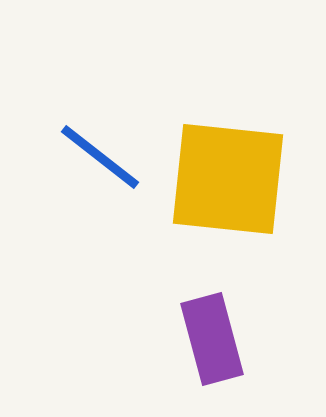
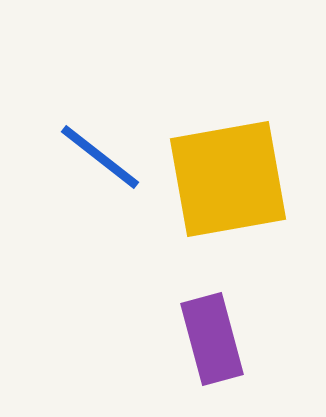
yellow square: rotated 16 degrees counterclockwise
